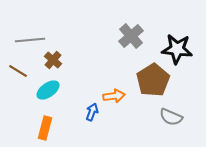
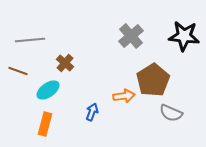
black star: moved 7 px right, 13 px up
brown cross: moved 12 px right, 3 px down
brown line: rotated 12 degrees counterclockwise
orange arrow: moved 10 px right
gray semicircle: moved 4 px up
orange rectangle: moved 4 px up
